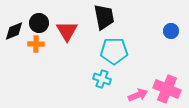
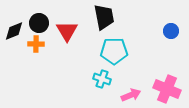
pink arrow: moved 7 px left
